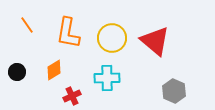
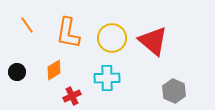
red triangle: moved 2 px left
